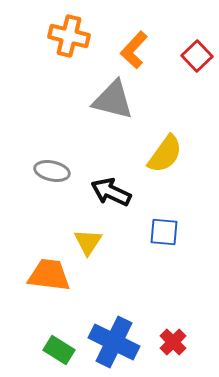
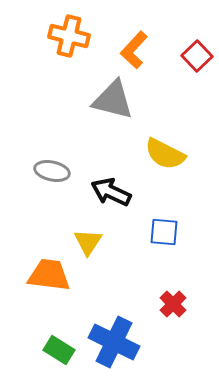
yellow semicircle: rotated 81 degrees clockwise
red cross: moved 38 px up
